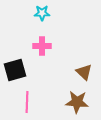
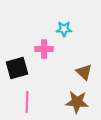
cyan star: moved 22 px right, 16 px down
pink cross: moved 2 px right, 3 px down
black square: moved 2 px right, 2 px up
